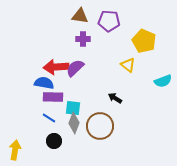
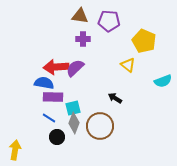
cyan square: rotated 21 degrees counterclockwise
black circle: moved 3 px right, 4 px up
